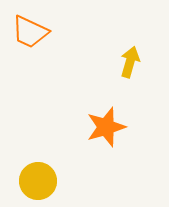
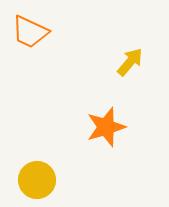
yellow arrow: rotated 24 degrees clockwise
yellow circle: moved 1 px left, 1 px up
